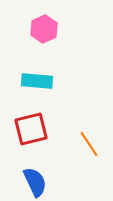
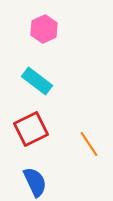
cyan rectangle: rotated 32 degrees clockwise
red square: rotated 12 degrees counterclockwise
